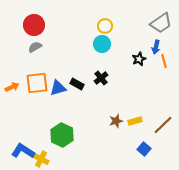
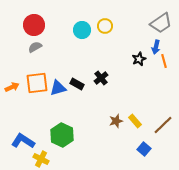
cyan circle: moved 20 px left, 14 px up
yellow rectangle: rotated 64 degrees clockwise
blue L-shape: moved 10 px up
